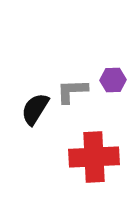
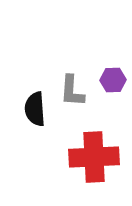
gray L-shape: rotated 84 degrees counterclockwise
black semicircle: rotated 36 degrees counterclockwise
